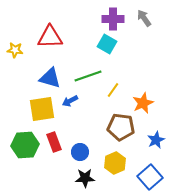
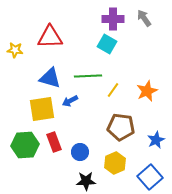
green line: rotated 16 degrees clockwise
orange star: moved 4 px right, 12 px up
black star: moved 1 px right, 3 px down
